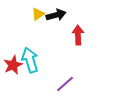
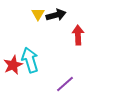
yellow triangle: rotated 24 degrees counterclockwise
